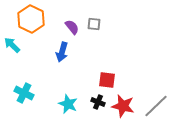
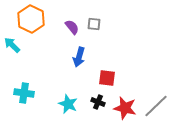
blue arrow: moved 17 px right, 5 px down
red square: moved 2 px up
cyan cross: rotated 18 degrees counterclockwise
red star: moved 2 px right, 2 px down
